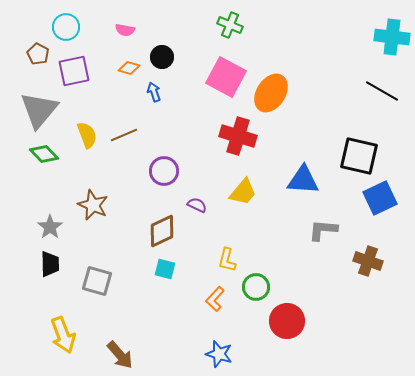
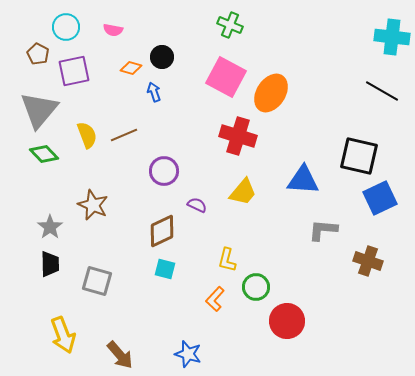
pink semicircle: moved 12 px left
orange diamond: moved 2 px right
blue star: moved 31 px left
